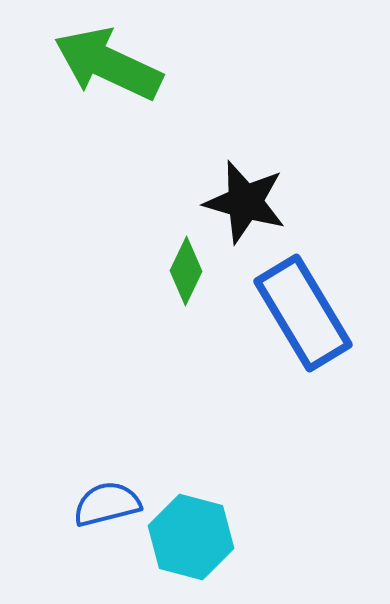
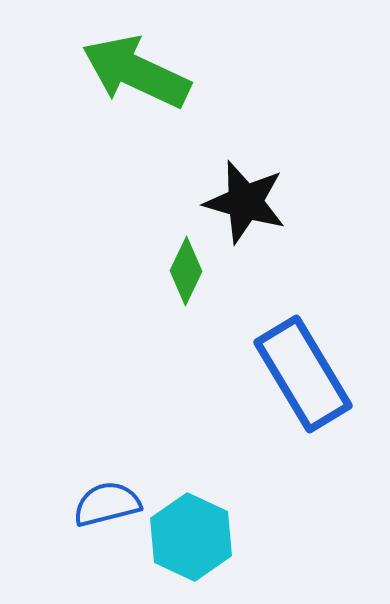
green arrow: moved 28 px right, 8 px down
blue rectangle: moved 61 px down
cyan hexagon: rotated 10 degrees clockwise
